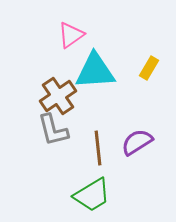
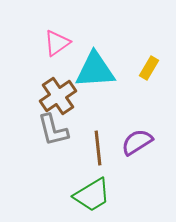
pink triangle: moved 14 px left, 8 px down
cyan triangle: moved 1 px up
